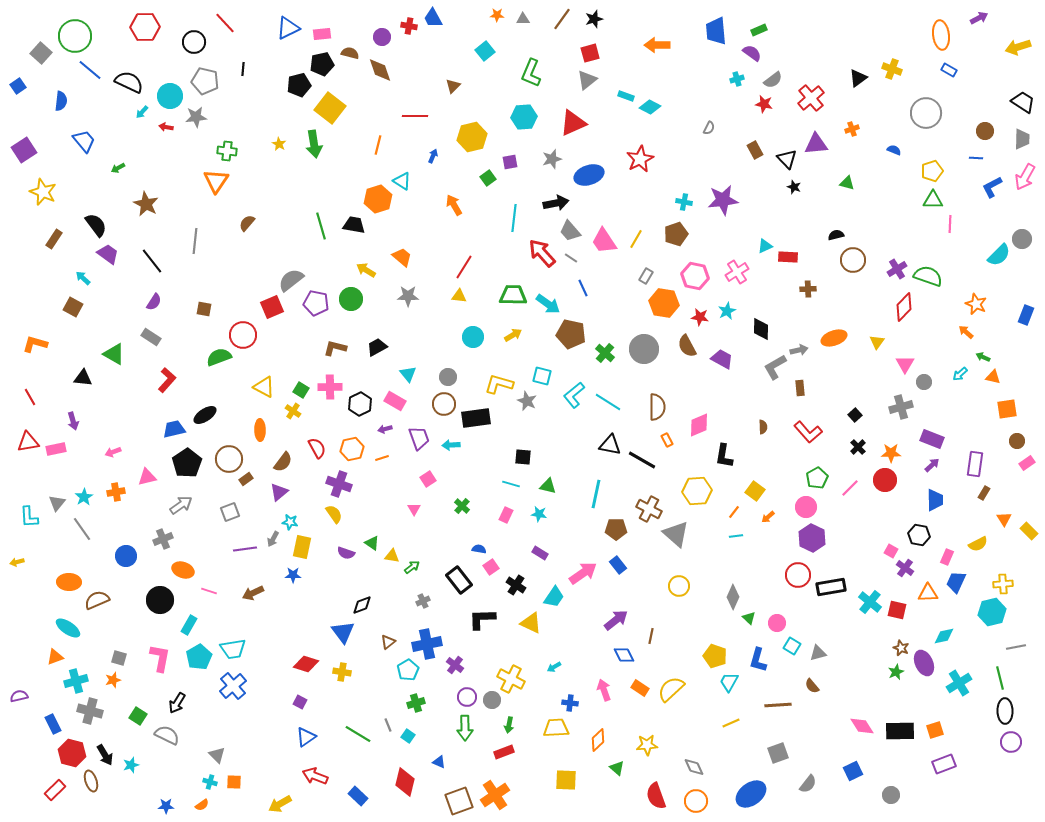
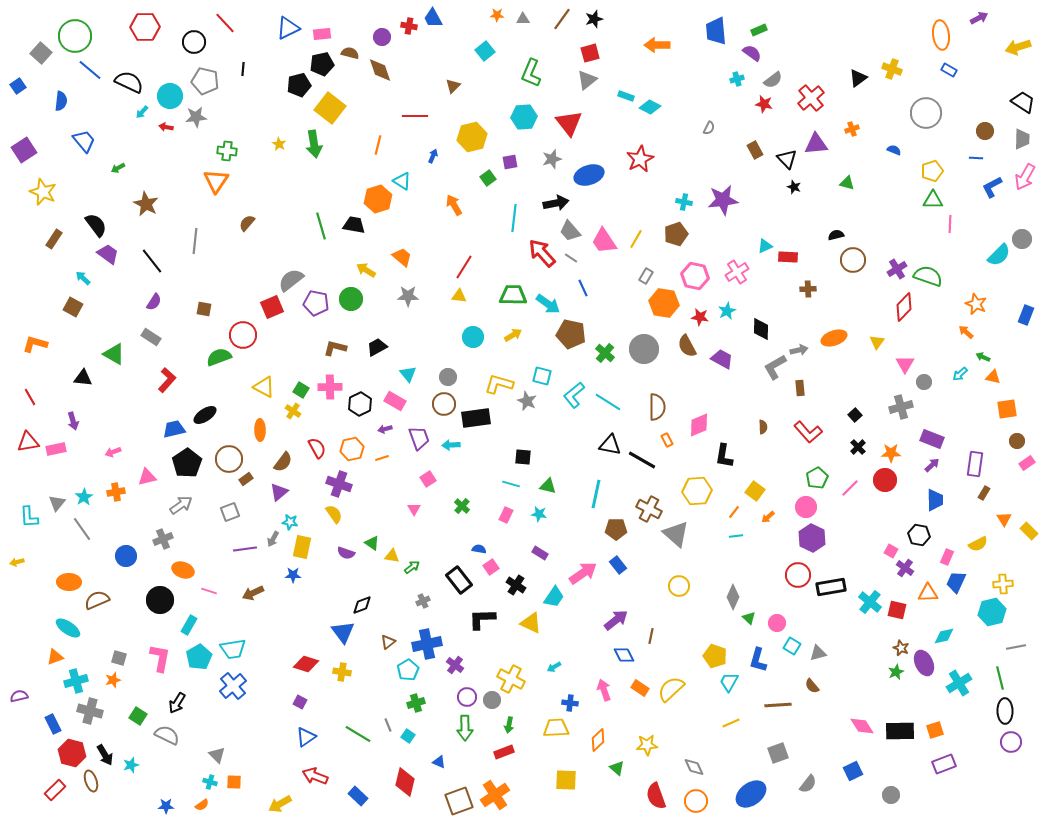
red triangle at (573, 123): moved 4 px left; rotated 44 degrees counterclockwise
